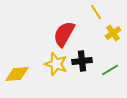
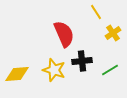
red semicircle: rotated 128 degrees clockwise
yellow star: moved 2 px left, 6 px down
